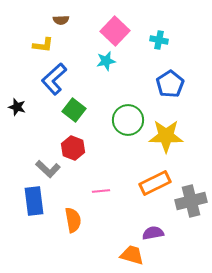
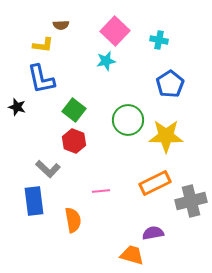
brown semicircle: moved 5 px down
blue L-shape: moved 13 px left; rotated 60 degrees counterclockwise
red hexagon: moved 1 px right, 7 px up
